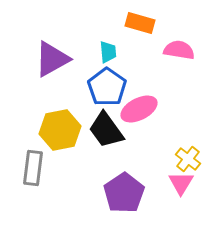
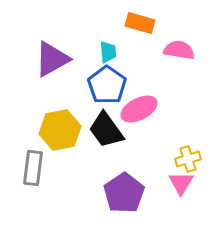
blue pentagon: moved 2 px up
yellow cross: rotated 35 degrees clockwise
